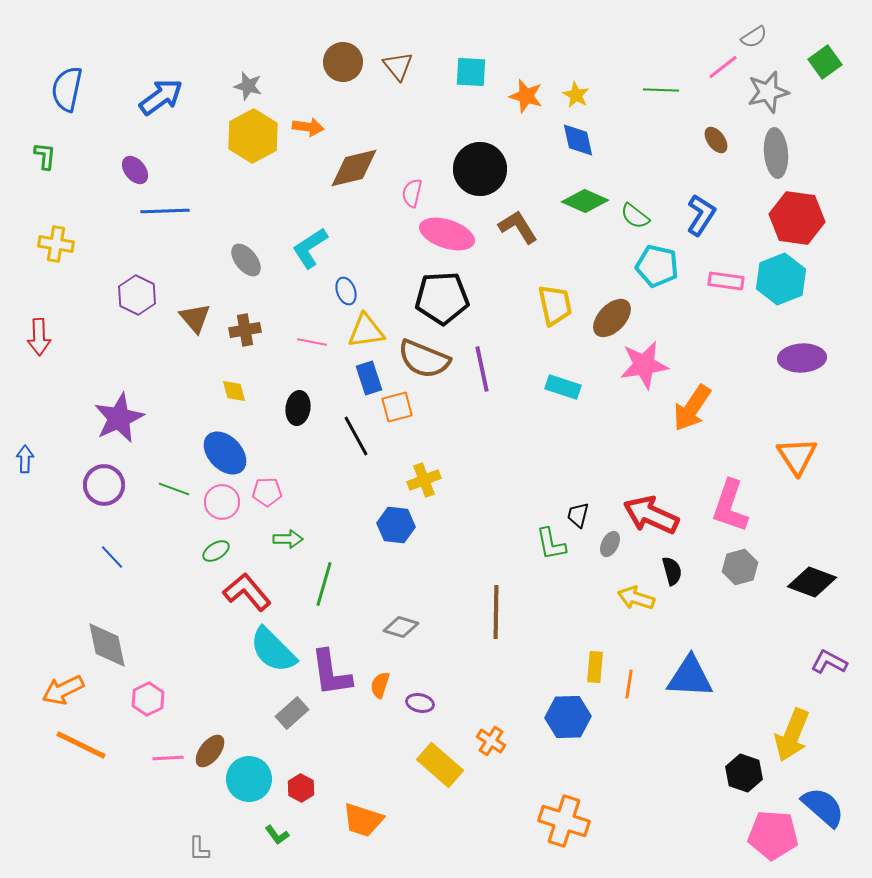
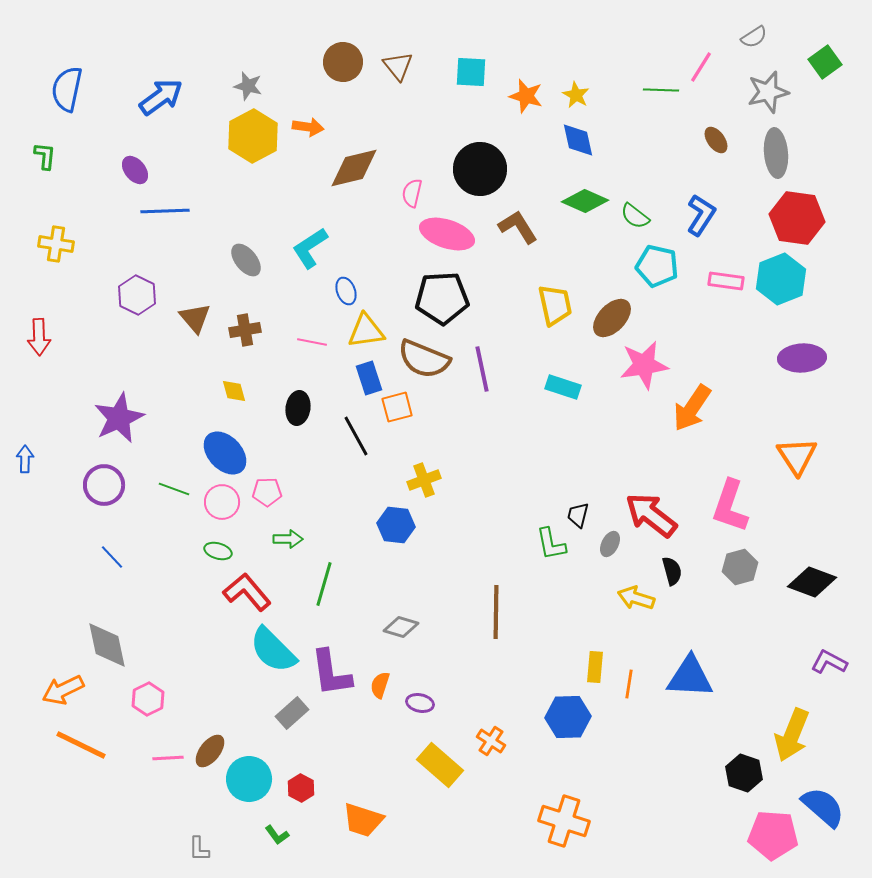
pink line at (723, 67): moved 22 px left; rotated 20 degrees counterclockwise
red arrow at (651, 515): rotated 14 degrees clockwise
green ellipse at (216, 551): moved 2 px right; rotated 48 degrees clockwise
